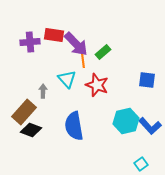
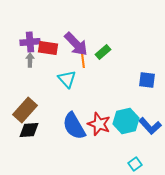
red rectangle: moved 6 px left, 13 px down
red star: moved 2 px right, 39 px down
gray arrow: moved 13 px left, 31 px up
brown rectangle: moved 1 px right, 2 px up
blue semicircle: rotated 20 degrees counterclockwise
black diamond: moved 2 px left; rotated 25 degrees counterclockwise
cyan square: moved 6 px left
